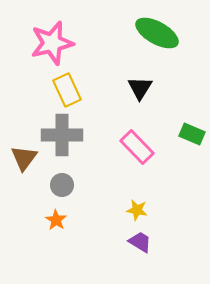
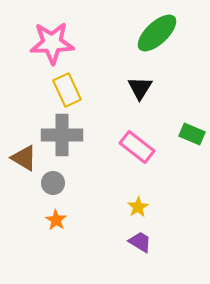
green ellipse: rotated 72 degrees counterclockwise
pink star: rotated 12 degrees clockwise
pink rectangle: rotated 8 degrees counterclockwise
brown triangle: rotated 36 degrees counterclockwise
gray circle: moved 9 px left, 2 px up
yellow star: moved 1 px right, 3 px up; rotated 30 degrees clockwise
